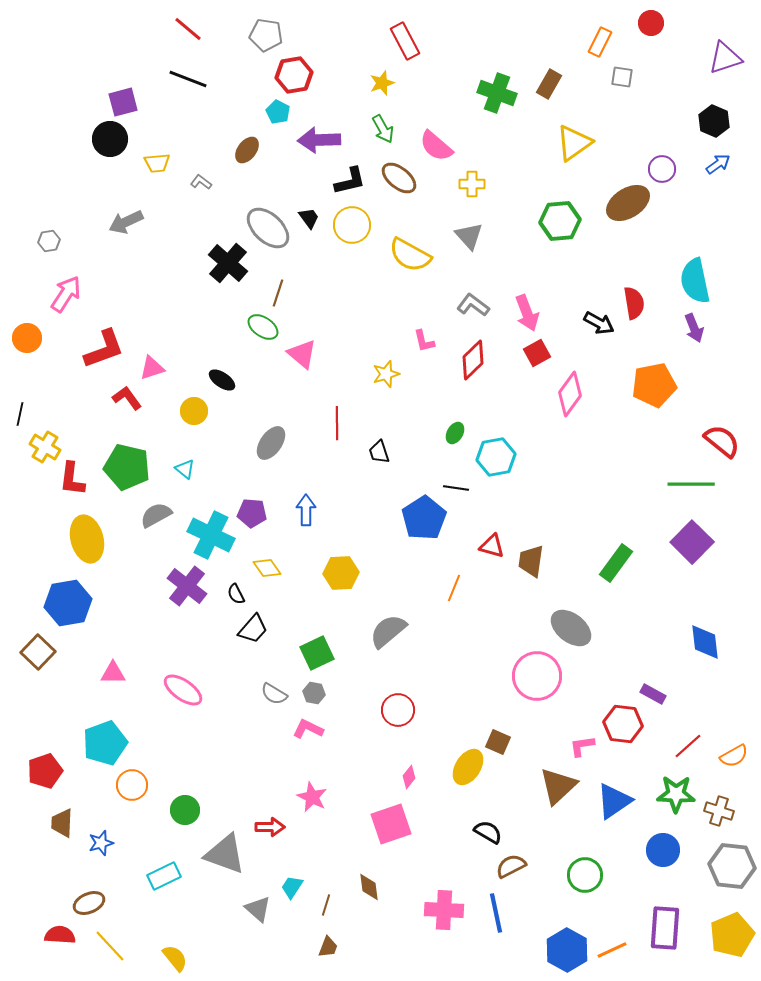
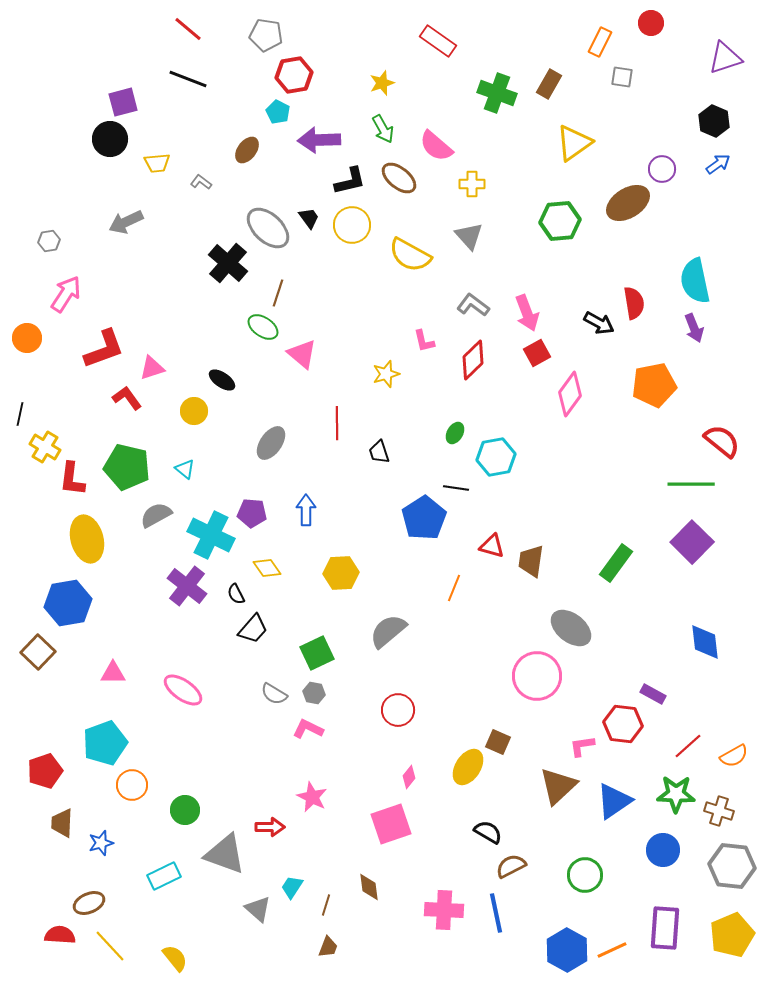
red rectangle at (405, 41): moved 33 px right; rotated 27 degrees counterclockwise
